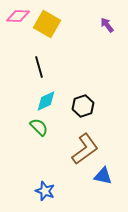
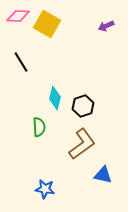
purple arrow: moved 1 px left, 1 px down; rotated 77 degrees counterclockwise
black line: moved 18 px left, 5 px up; rotated 15 degrees counterclockwise
cyan diamond: moved 9 px right, 3 px up; rotated 50 degrees counterclockwise
green semicircle: rotated 42 degrees clockwise
brown L-shape: moved 3 px left, 5 px up
blue triangle: moved 1 px up
blue star: moved 2 px up; rotated 12 degrees counterclockwise
